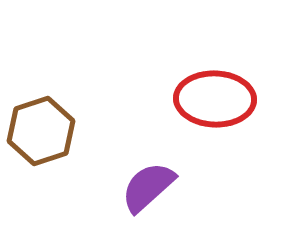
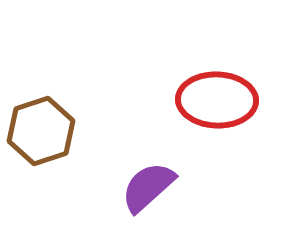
red ellipse: moved 2 px right, 1 px down
